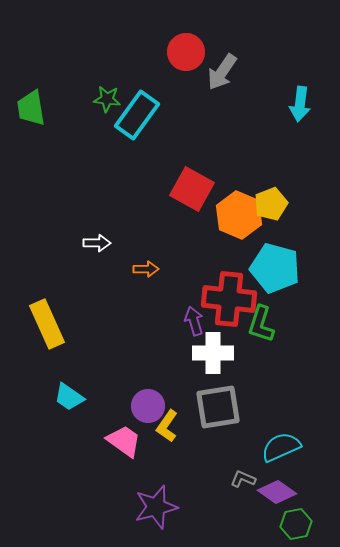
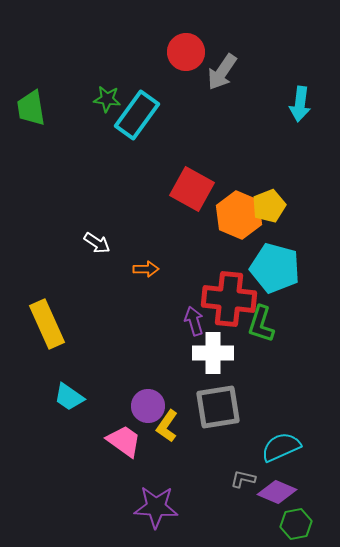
yellow pentagon: moved 2 px left, 2 px down
white arrow: rotated 32 degrees clockwise
gray L-shape: rotated 10 degrees counterclockwise
purple diamond: rotated 12 degrees counterclockwise
purple star: rotated 18 degrees clockwise
